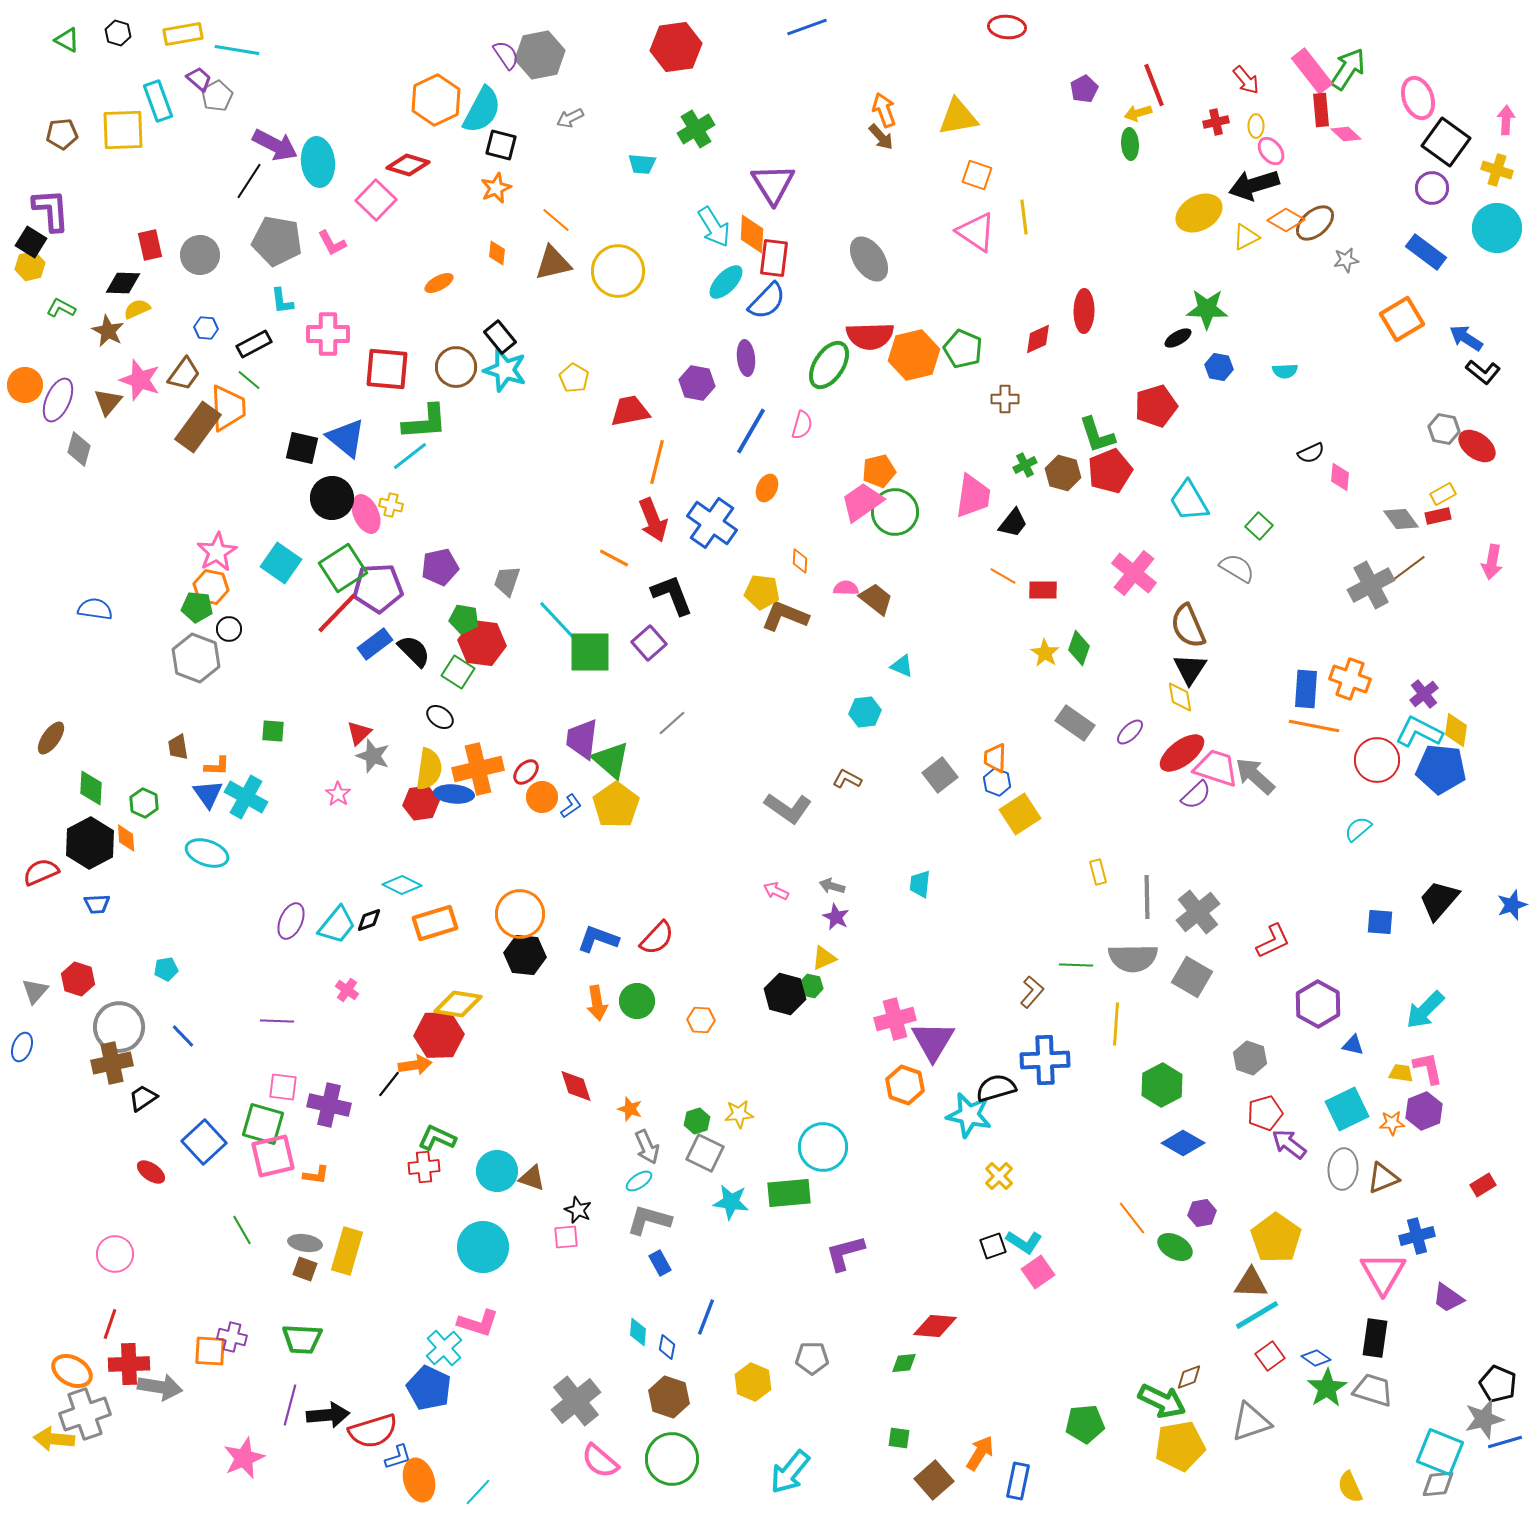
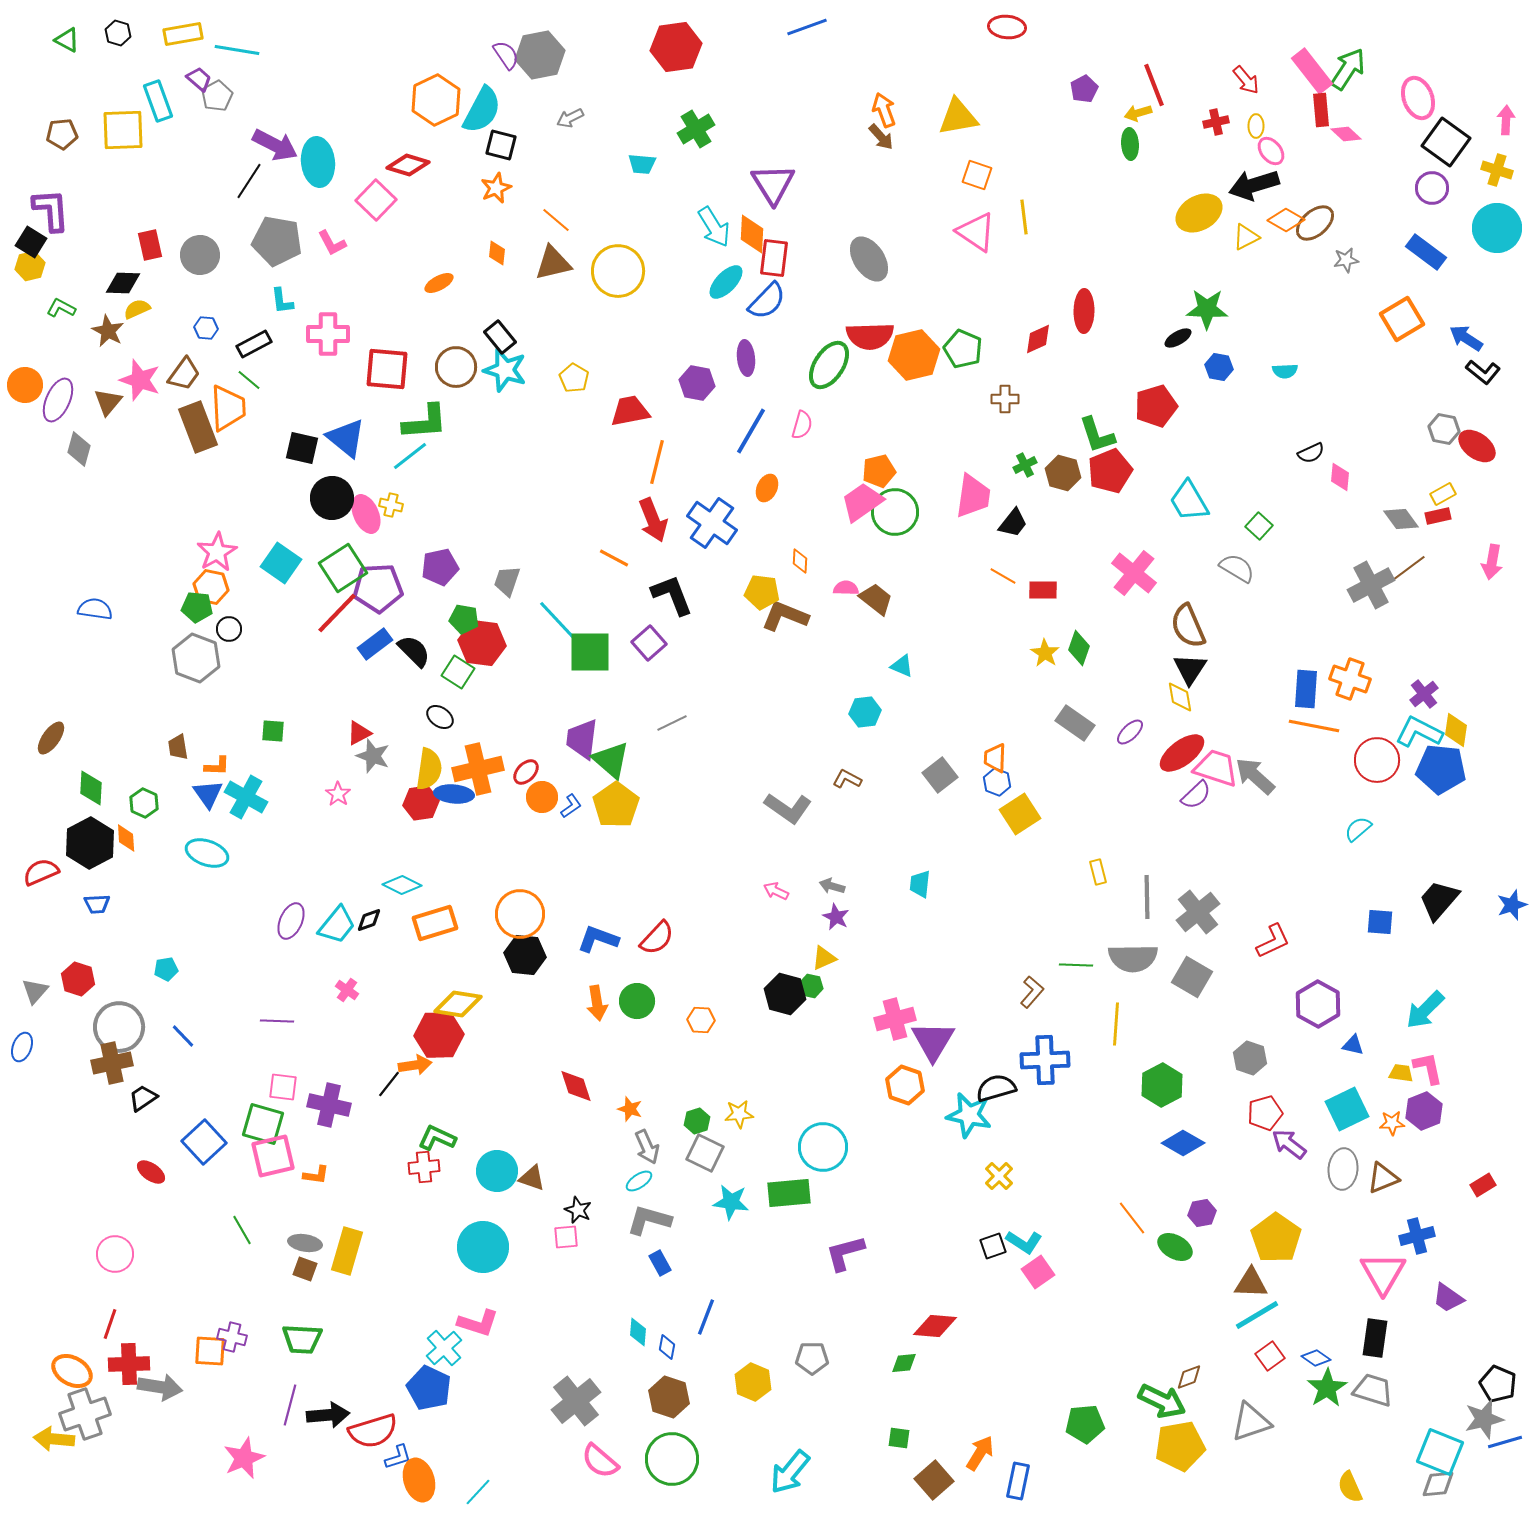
brown rectangle at (198, 427): rotated 57 degrees counterclockwise
gray line at (672, 723): rotated 16 degrees clockwise
red triangle at (359, 733): rotated 16 degrees clockwise
